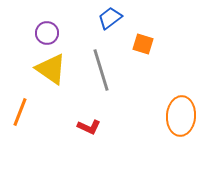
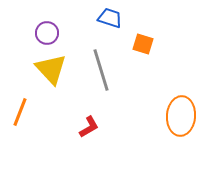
blue trapezoid: rotated 55 degrees clockwise
yellow triangle: rotated 12 degrees clockwise
red L-shape: rotated 55 degrees counterclockwise
